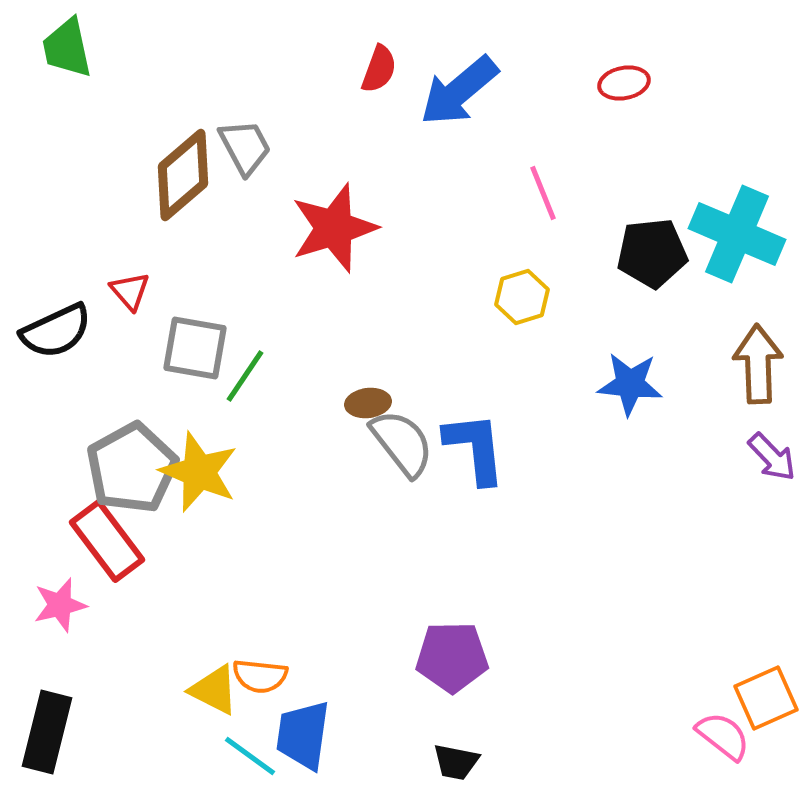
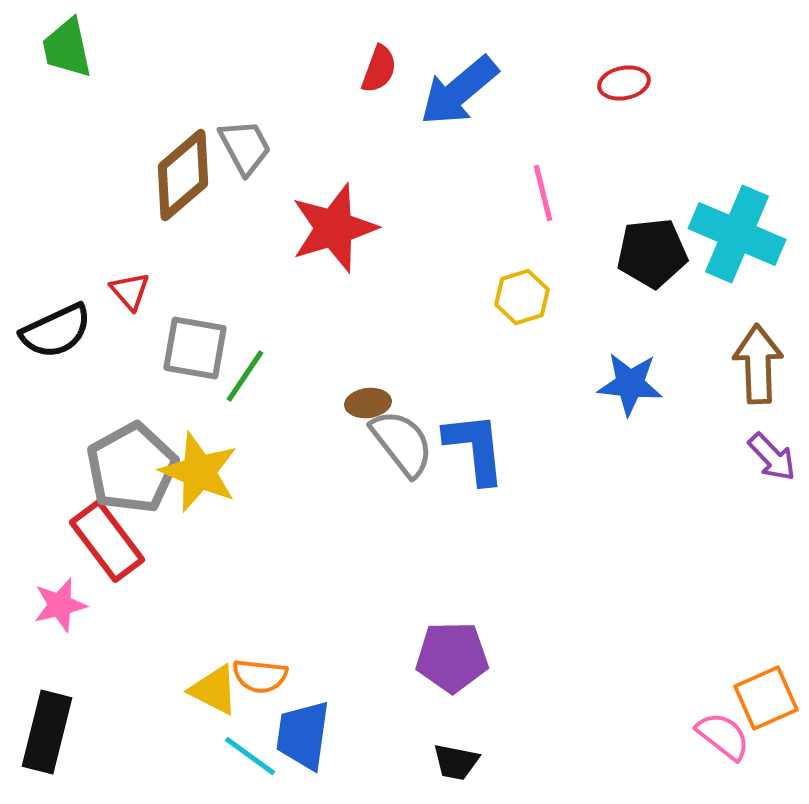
pink line: rotated 8 degrees clockwise
